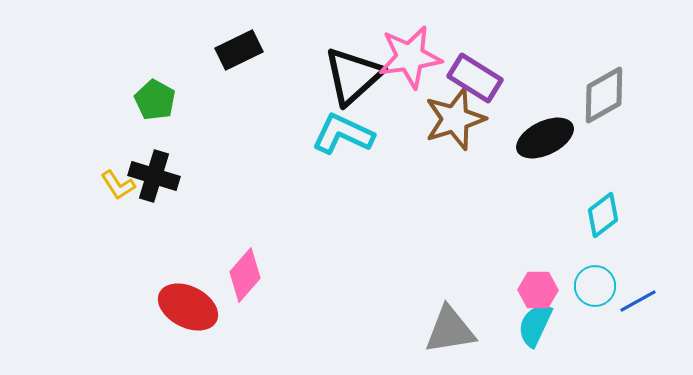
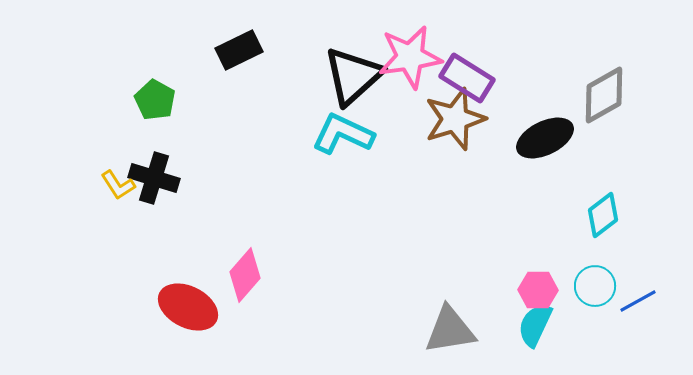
purple rectangle: moved 8 px left
black cross: moved 2 px down
